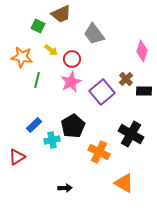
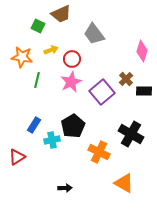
yellow arrow: rotated 56 degrees counterclockwise
blue rectangle: rotated 14 degrees counterclockwise
